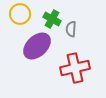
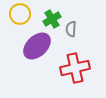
green cross: rotated 30 degrees clockwise
